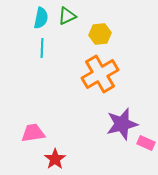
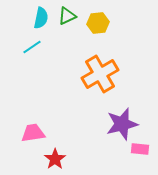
yellow hexagon: moved 2 px left, 11 px up
cyan line: moved 10 px left, 1 px up; rotated 54 degrees clockwise
pink rectangle: moved 6 px left, 6 px down; rotated 18 degrees counterclockwise
